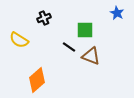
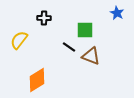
black cross: rotated 24 degrees clockwise
yellow semicircle: rotated 96 degrees clockwise
orange diamond: rotated 10 degrees clockwise
